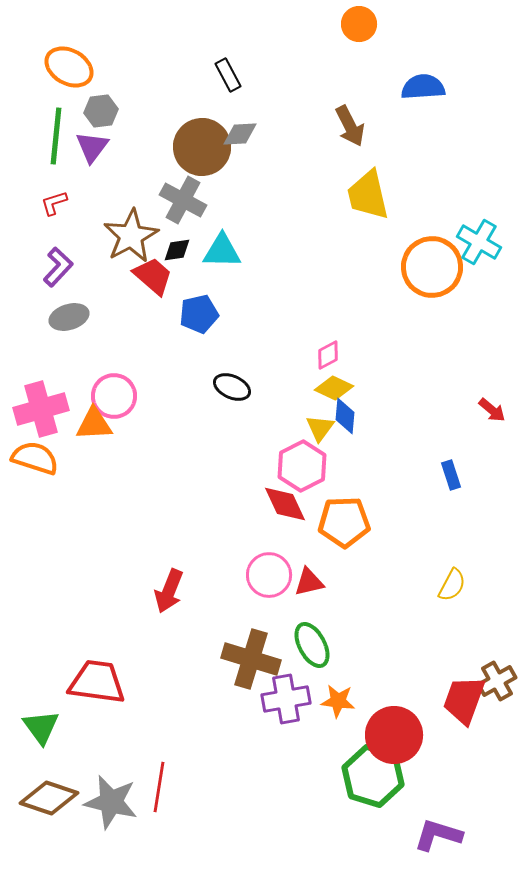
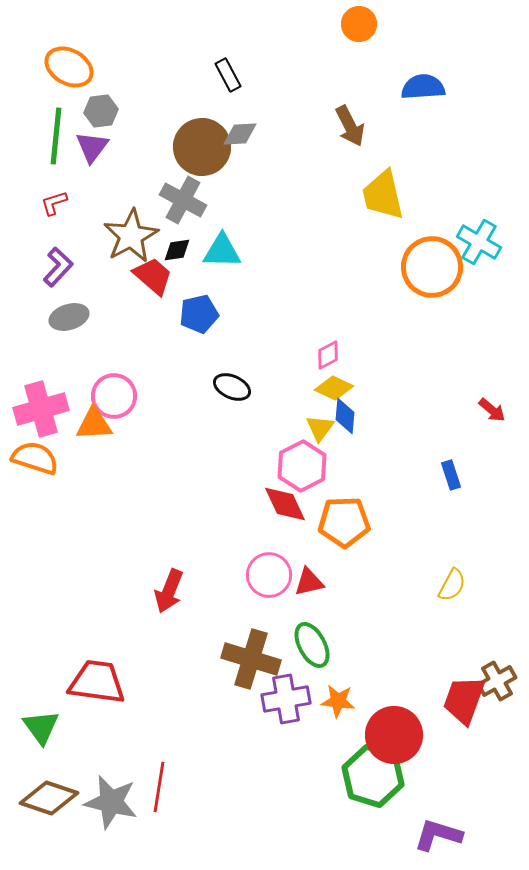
yellow trapezoid at (368, 195): moved 15 px right
